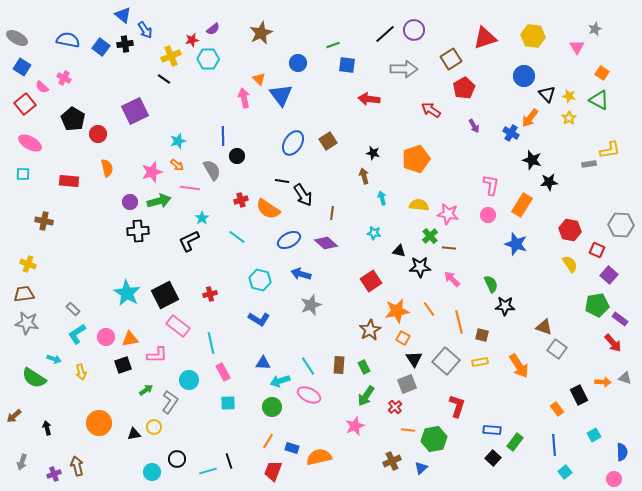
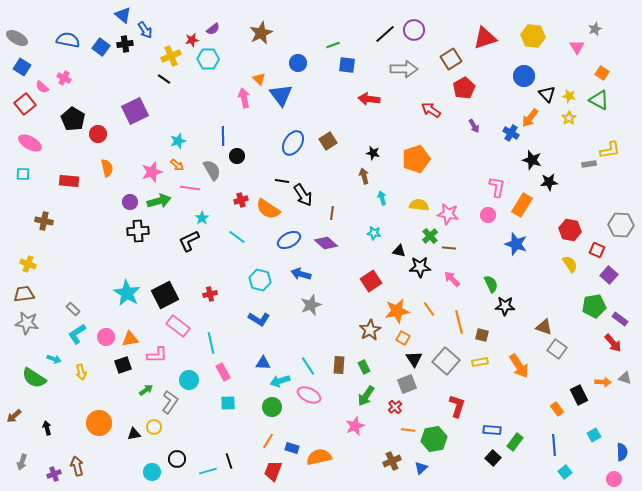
pink L-shape at (491, 185): moved 6 px right, 2 px down
green pentagon at (597, 305): moved 3 px left, 1 px down
